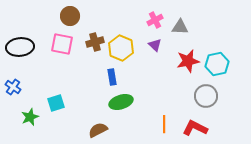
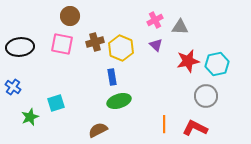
purple triangle: moved 1 px right
green ellipse: moved 2 px left, 1 px up
